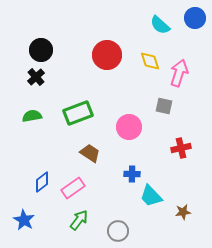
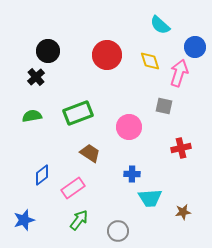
blue circle: moved 29 px down
black circle: moved 7 px right, 1 px down
blue diamond: moved 7 px up
cyan trapezoid: moved 1 px left, 2 px down; rotated 50 degrees counterclockwise
blue star: rotated 25 degrees clockwise
